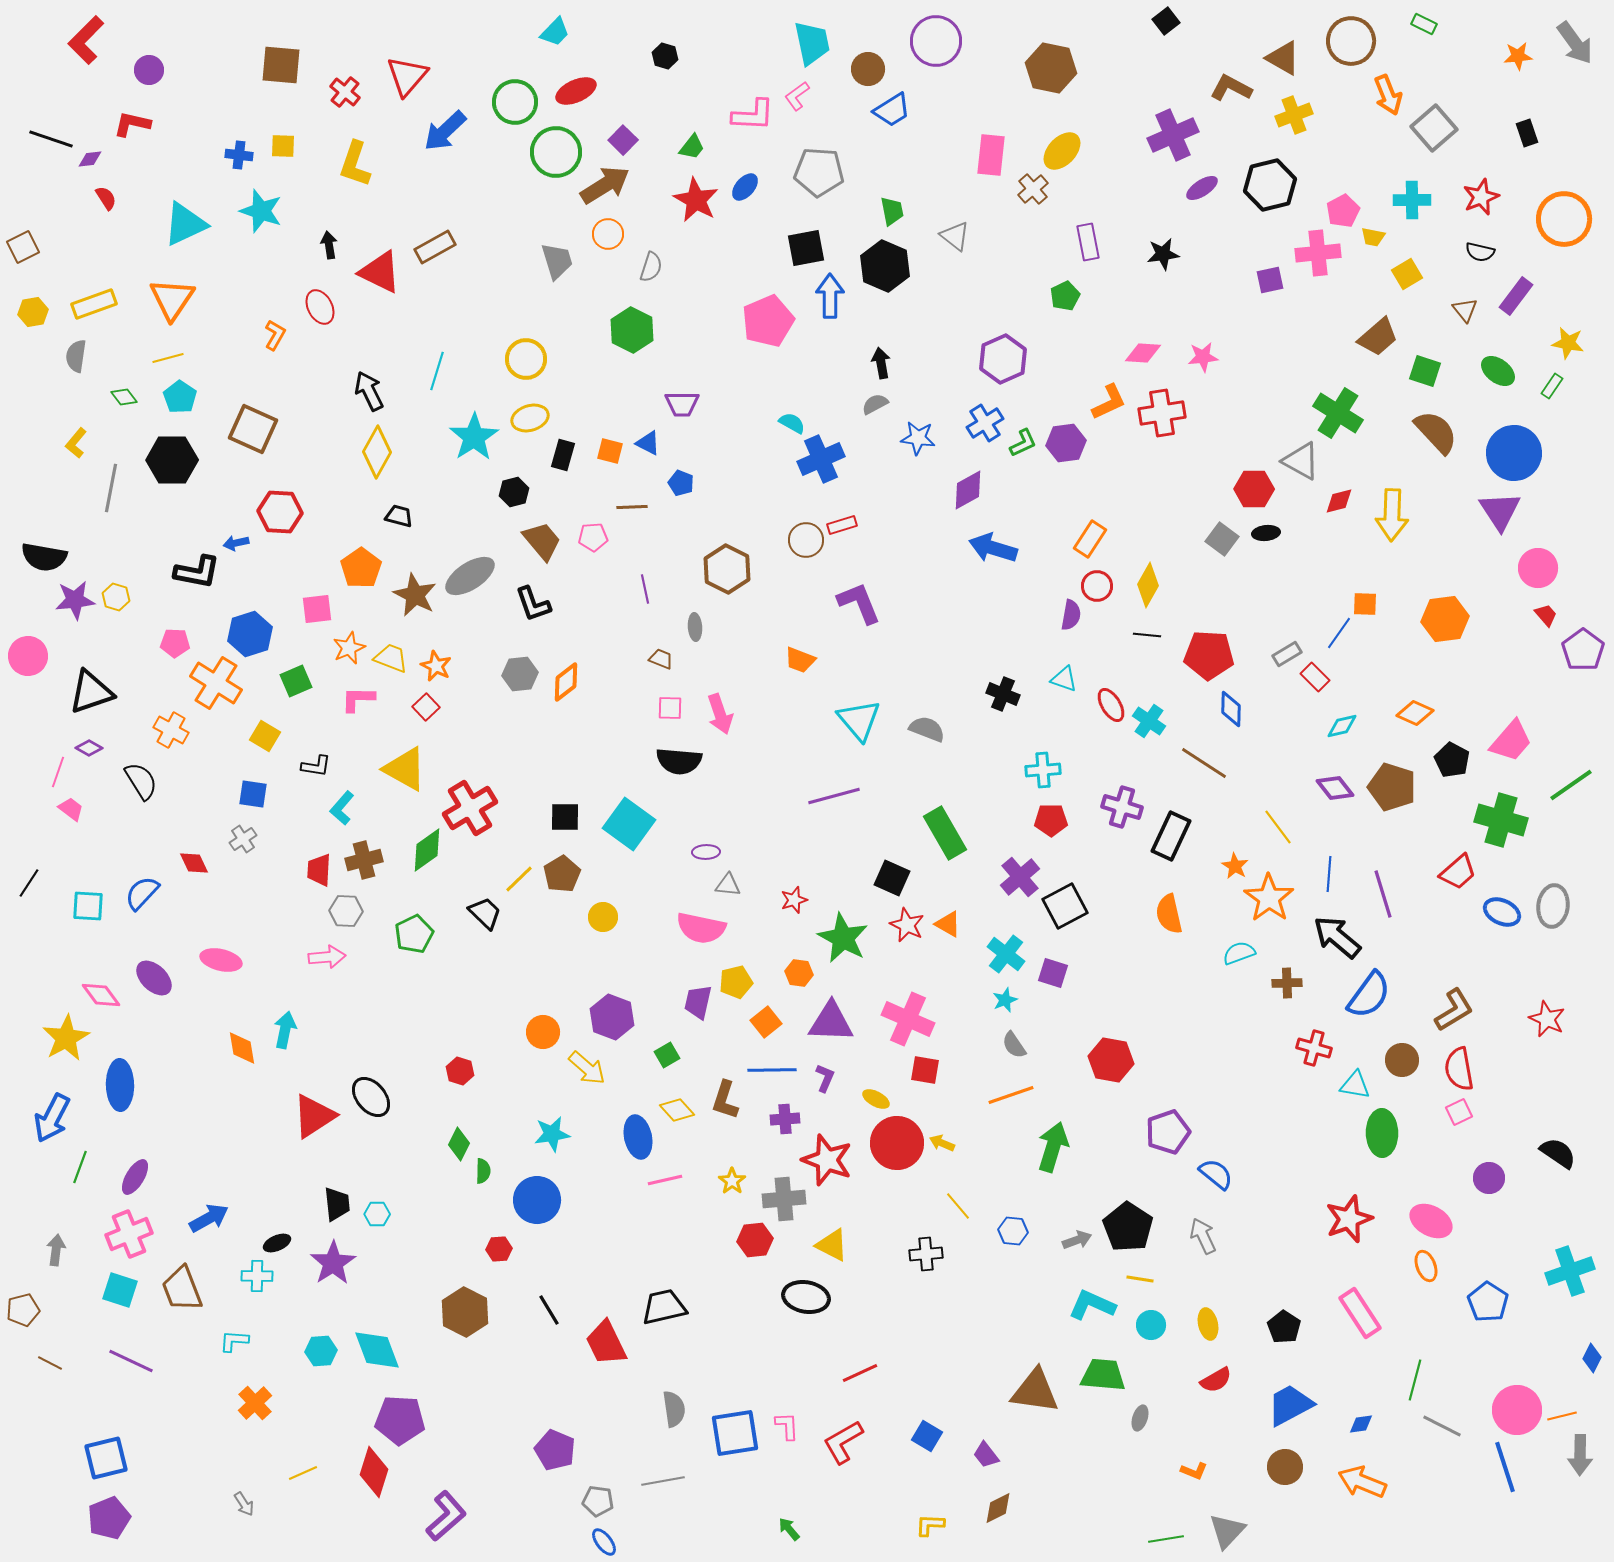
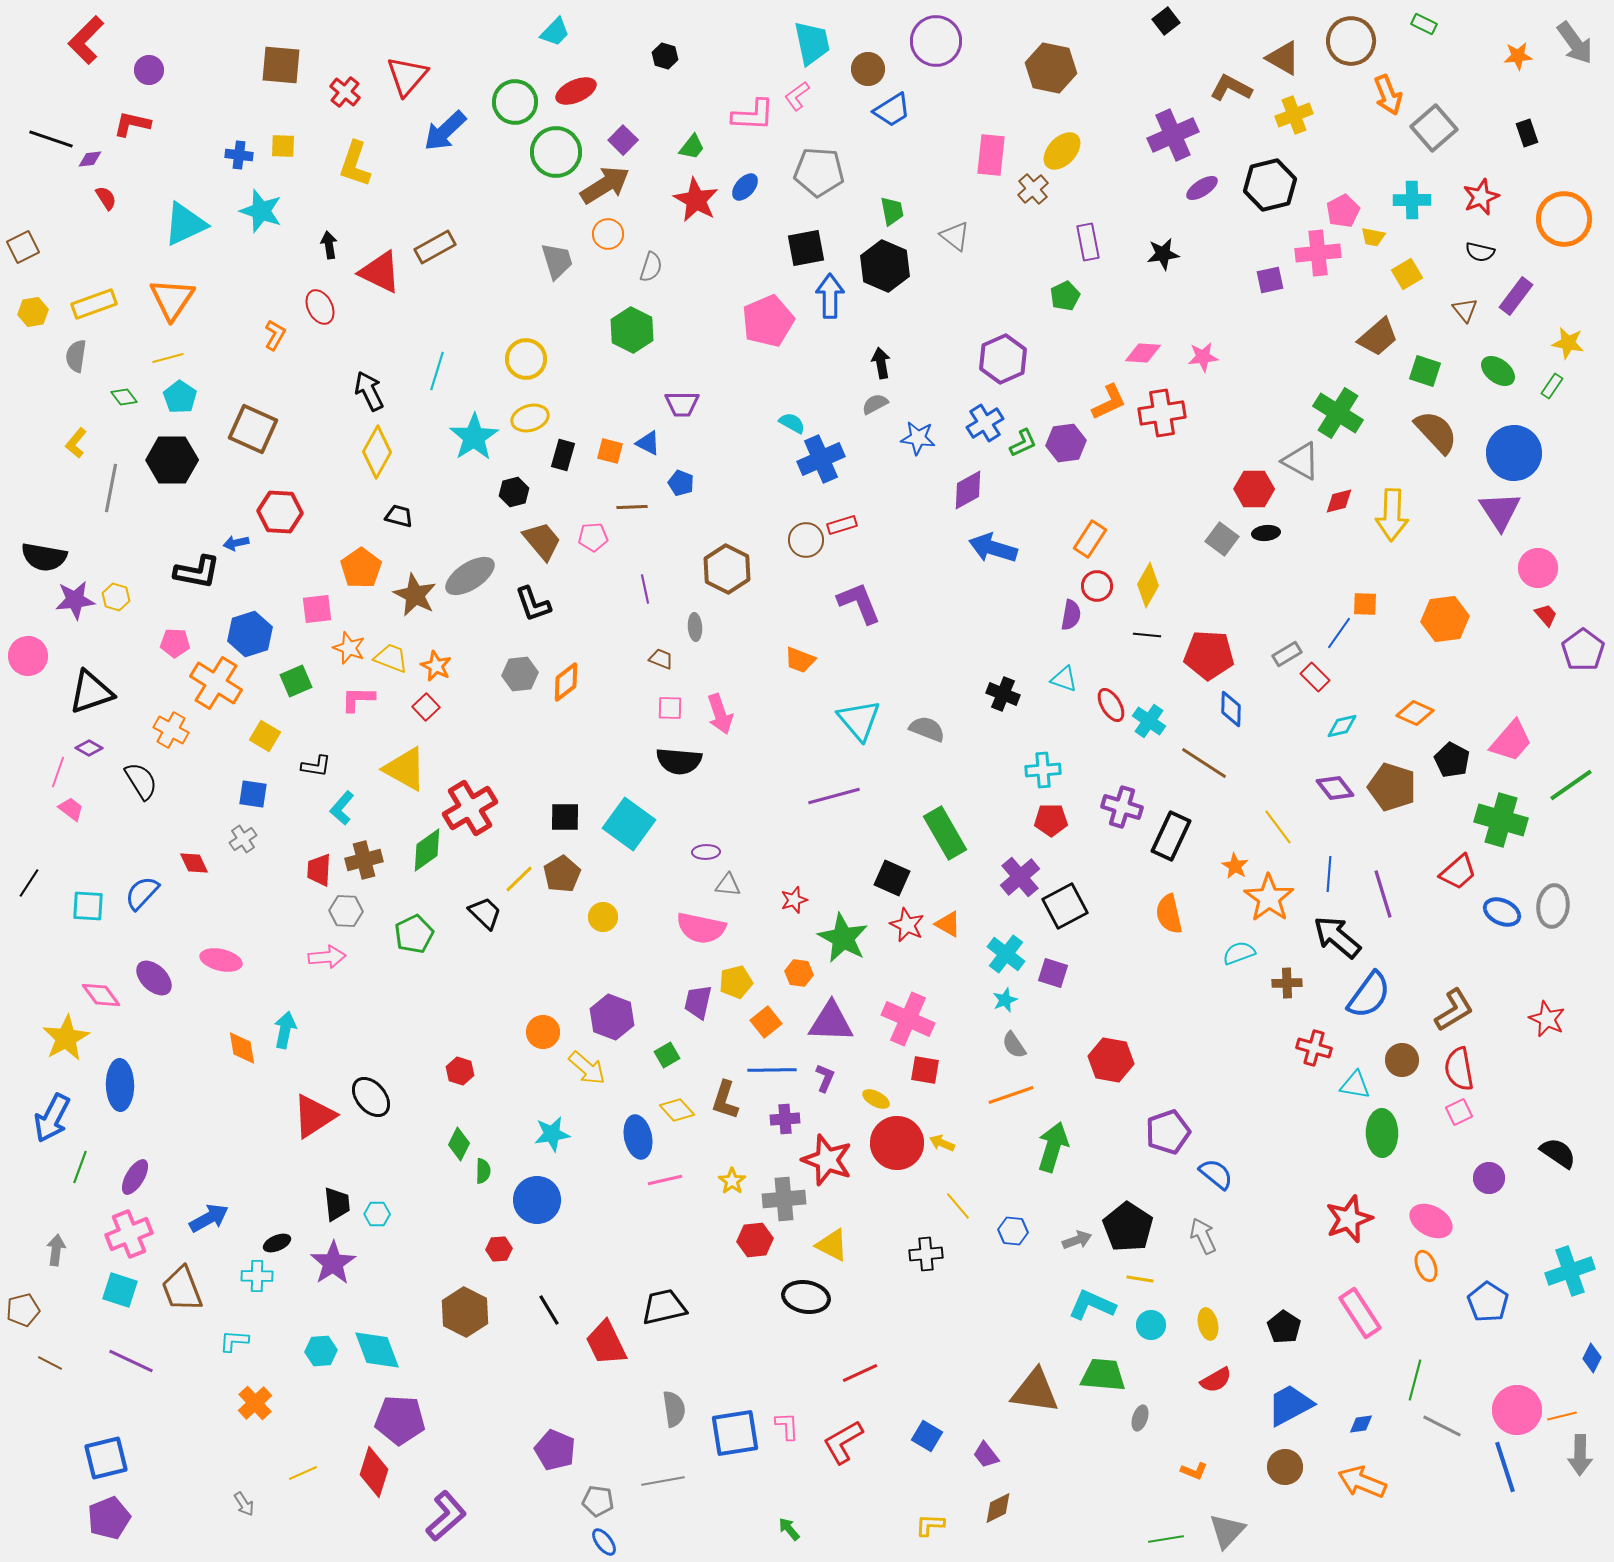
orange star at (349, 648): rotated 28 degrees counterclockwise
